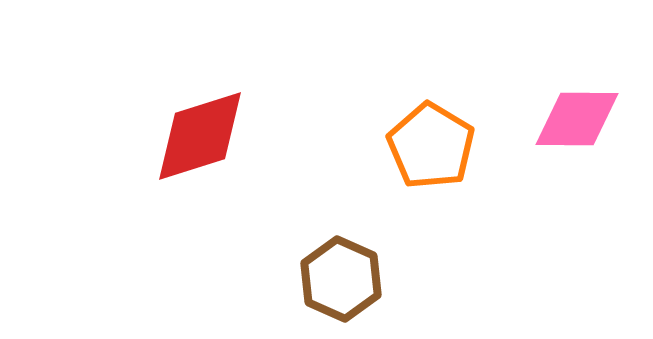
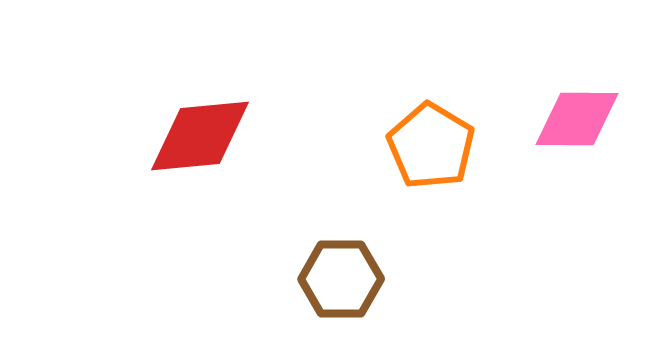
red diamond: rotated 12 degrees clockwise
brown hexagon: rotated 24 degrees counterclockwise
